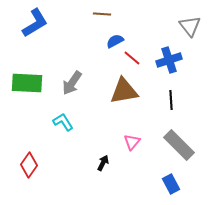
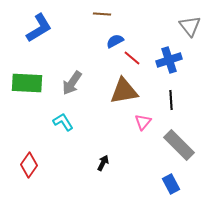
blue L-shape: moved 4 px right, 5 px down
pink triangle: moved 11 px right, 20 px up
